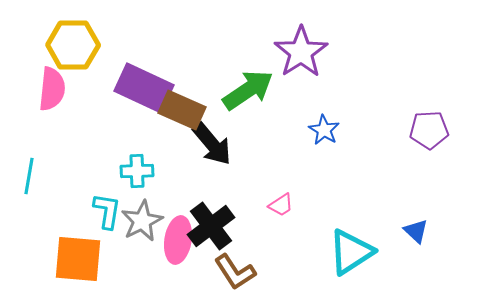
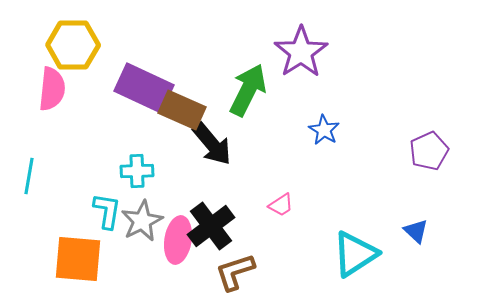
green arrow: rotated 30 degrees counterclockwise
purple pentagon: moved 21 px down; rotated 21 degrees counterclockwise
cyan triangle: moved 4 px right, 2 px down
brown L-shape: rotated 105 degrees clockwise
